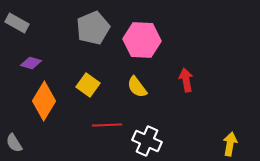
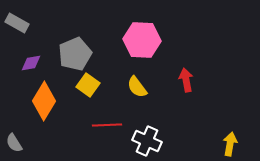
gray pentagon: moved 18 px left, 26 px down
purple diamond: rotated 25 degrees counterclockwise
